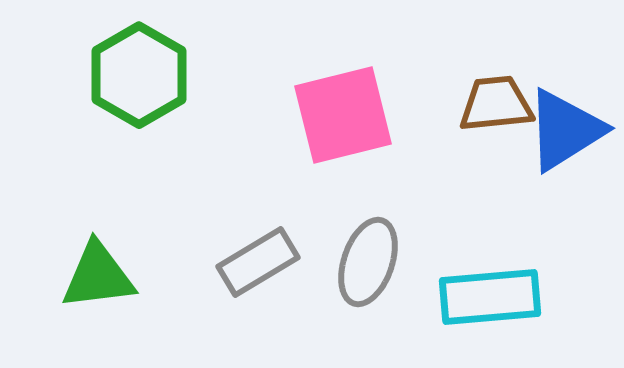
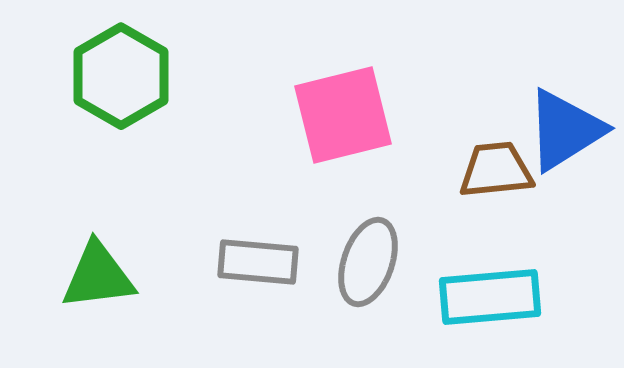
green hexagon: moved 18 px left, 1 px down
brown trapezoid: moved 66 px down
gray rectangle: rotated 36 degrees clockwise
